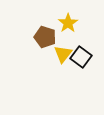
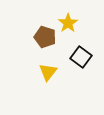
yellow triangle: moved 15 px left, 18 px down
